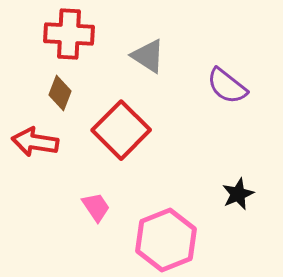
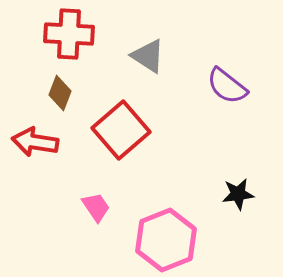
red square: rotated 4 degrees clockwise
black star: rotated 16 degrees clockwise
